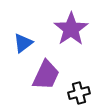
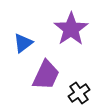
black cross: rotated 20 degrees counterclockwise
